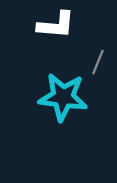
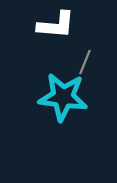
gray line: moved 13 px left
